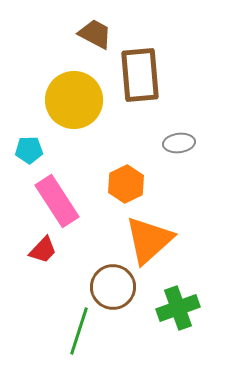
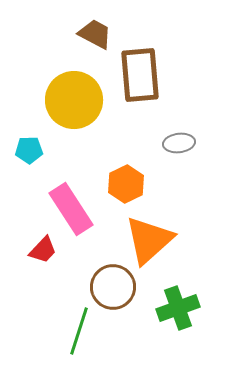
pink rectangle: moved 14 px right, 8 px down
